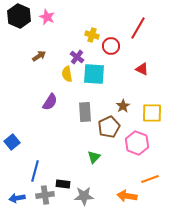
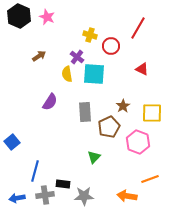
yellow cross: moved 2 px left
pink hexagon: moved 1 px right, 1 px up
